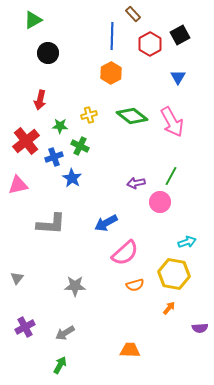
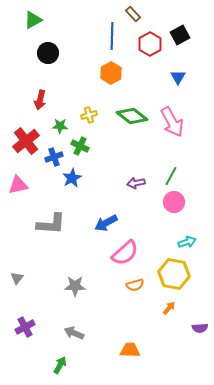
blue star: rotated 12 degrees clockwise
pink circle: moved 14 px right
gray arrow: moved 9 px right; rotated 54 degrees clockwise
